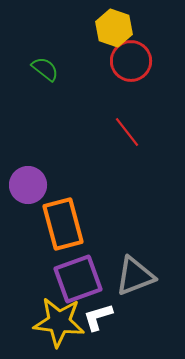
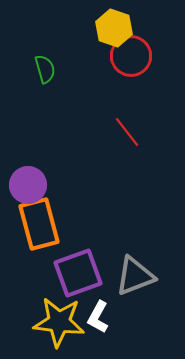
red circle: moved 5 px up
green semicircle: rotated 36 degrees clockwise
orange rectangle: moved 24 px left
purple square: moved 6 px up
white L-shape: rotated 44 degrees counterclockwise
